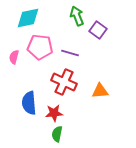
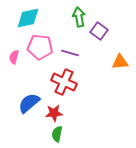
green arrow: moved 2 px right, 1 px down; rotated 12 degrees clockwise
purple square: moved 1 px right, 1 px down
orange triangle: moved 20 px right, 29 px up
blue semicircle: rotated 55 degrees clockwise
